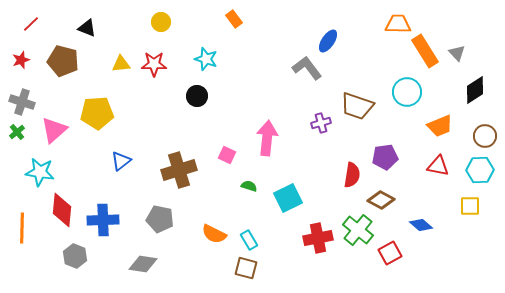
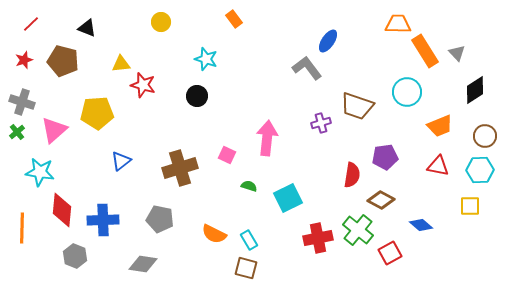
red star at (21, 60): moved 3 px right
red star at (154, 64): moved 11 px left, 21 px down; rotated 15 degrees clockwise
brown cross at (179, 170): moved 1 px right, 2 px up
